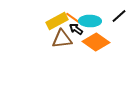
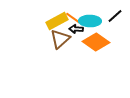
black line: moved 4 px left
black arrow: rotated 32 degrees counterclockwise
brown triangle: moved 2 px left; rotated 35 degrees counterclockwise
